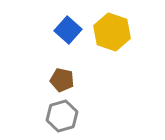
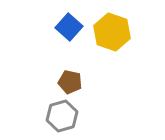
blue square: moved 1 px right, 3 px up
brown pentagon: moved 8 px right, 2 px down
